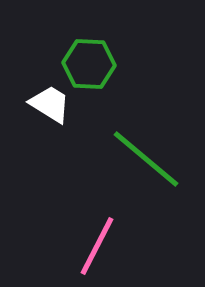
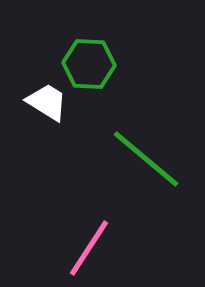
white trapezoid: moved 3 px left, 2 px up
pink line: moved 8 px left, 2 px down; rotated 6 degrees clockwise
